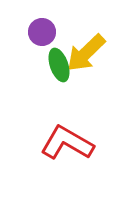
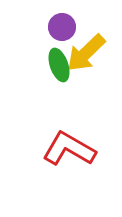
purple circle: moved 20 px right, 5 px up
red L-shape: moved 2 px right, 6 px down
